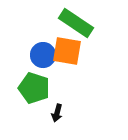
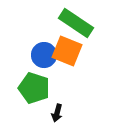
orange square: rotated 12 degrees clockwise
blue circle: moved 1 px right
